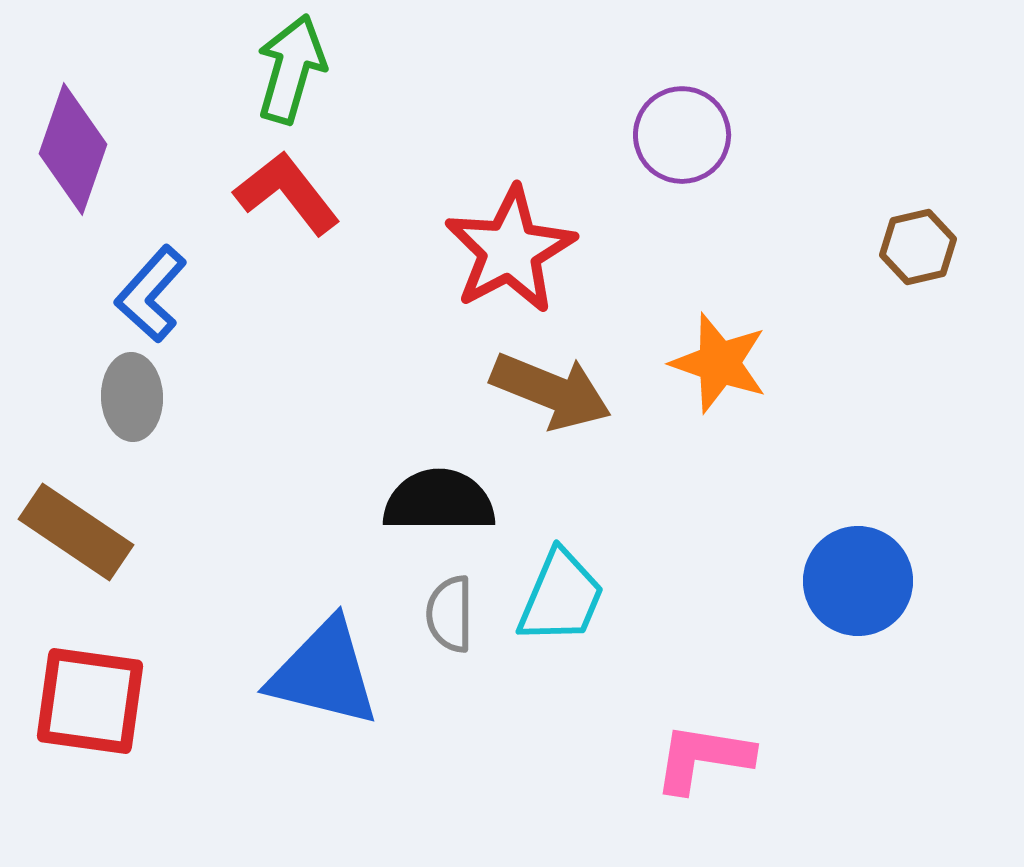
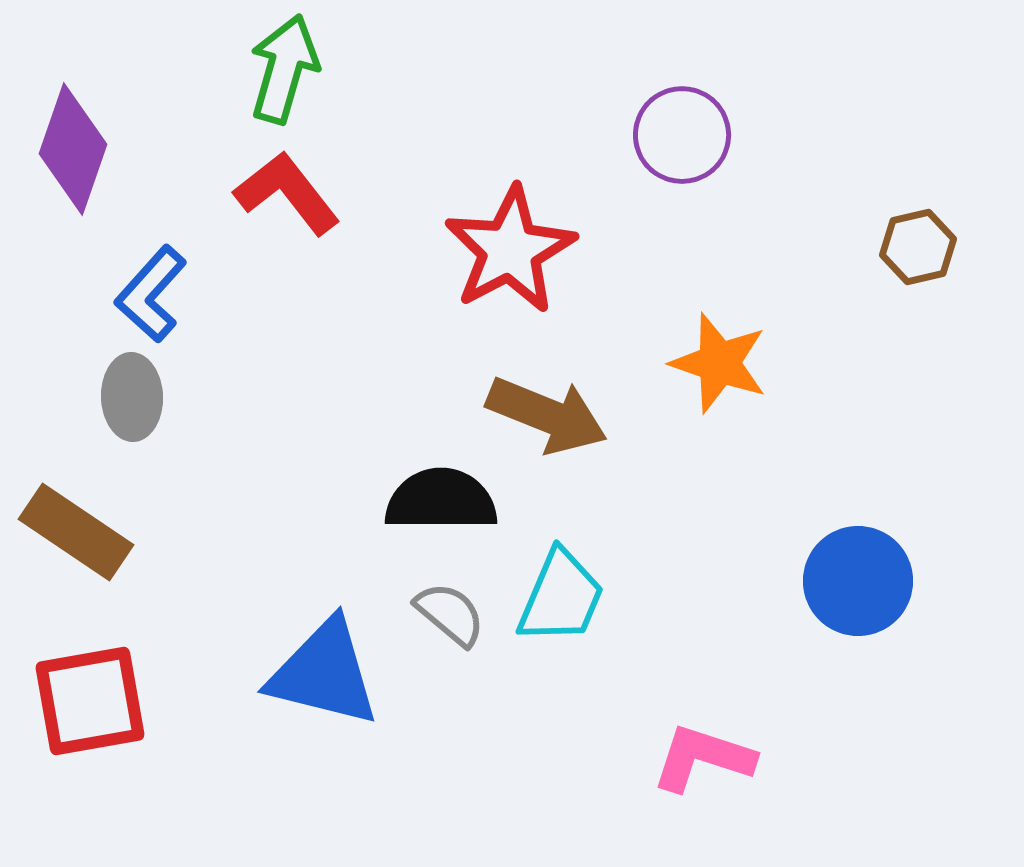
green arrow: moved 7 px left
brown arrow: moved 4 px left, 24 px down
black semicircle: moved 2 px right, 1 px up
gray semicircle: rotated 130 degrees clockwise
red square: rotated 18 degrees counterclockwise
pink L-shape: rotated 9 degrees clockwise
